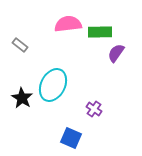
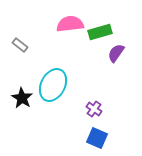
pink semicircle: moved 2 px right
green rectangle: rotated 15 degrees counterclockwise
blue square: moved 26 px right
